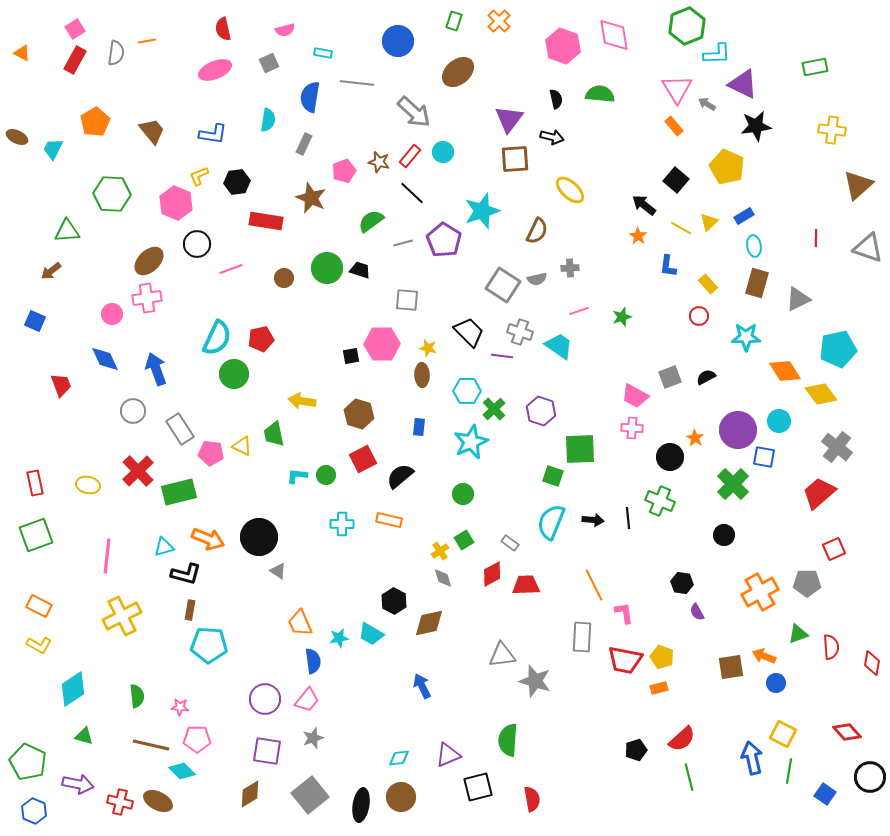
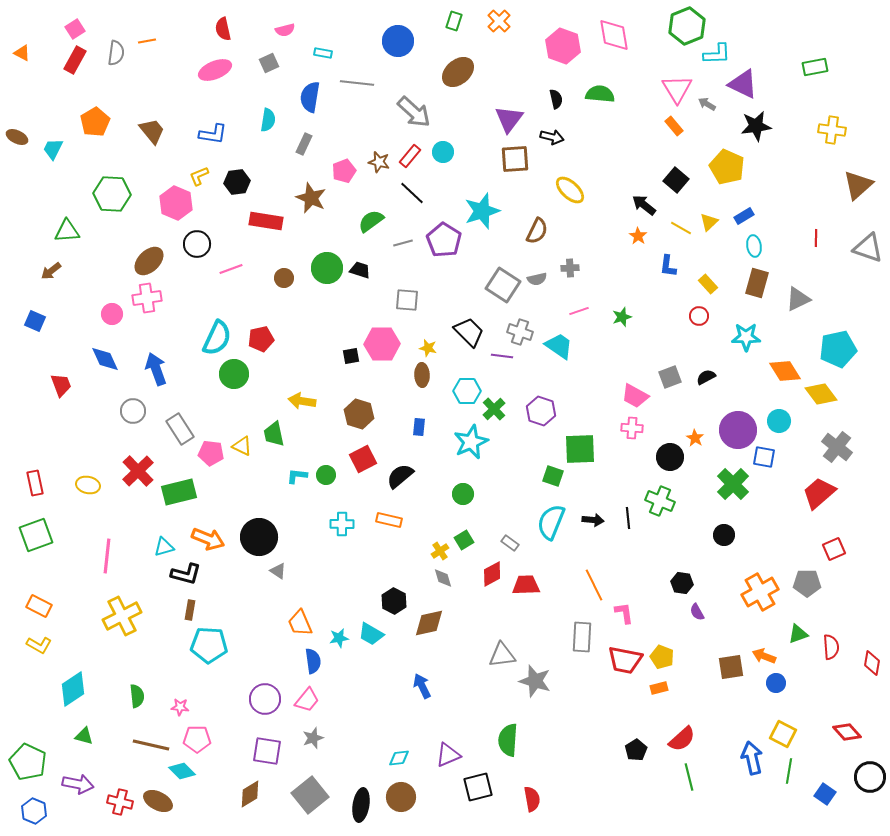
black pentagon at (636, 750): rotated 15 degrees counterclockwise
